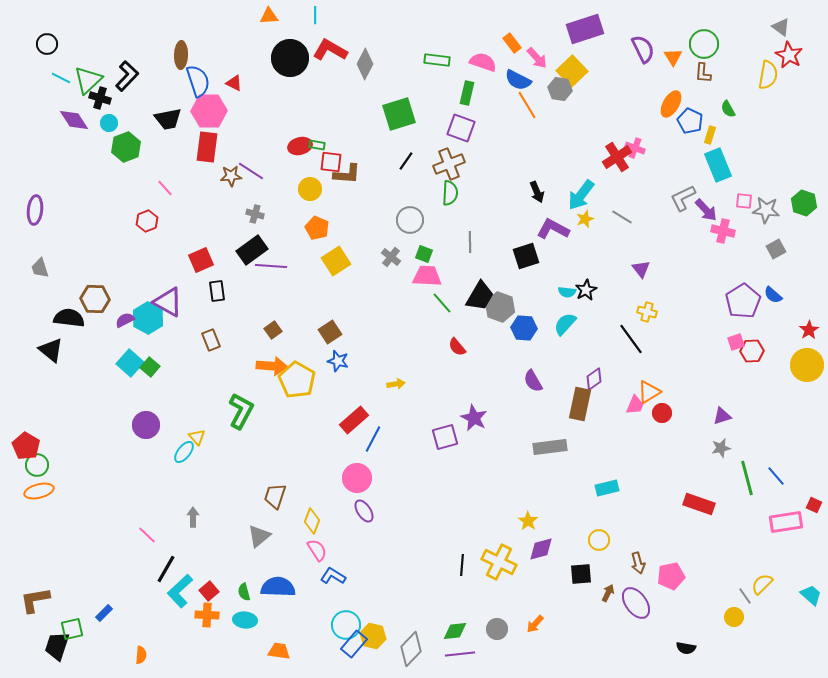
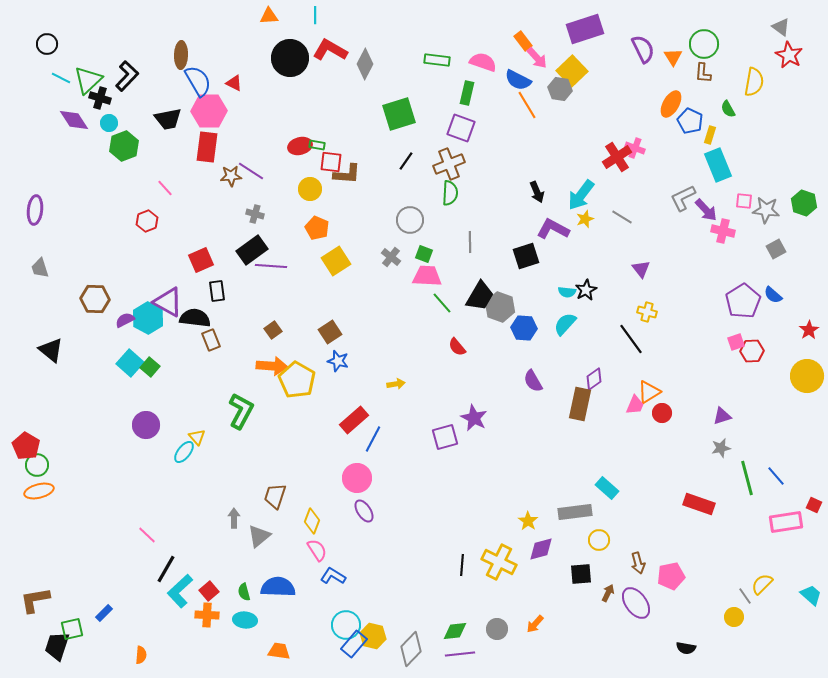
orange rectangle at (512, 43): moved 11 px right, 2 px up
yellow semicircle at (768, 75): moved 14 px left, 7 px down
blue semicircle at (198, 81): rotated 12 degrees counterclockwise
green hexagon at (126, 147): moved 2 px left, 1 px up
black semicircle at (69, 318): moved 126 px right
yellow circle at (807, 365): moved 11 px down
gray rectangle at (550, 447): moved 25 px right, 65 px down
cyan rectangle at (607, 488): rotated 55 degrees clockwise
gray arrow at (193, 517): moved 41 px right, 1 px down
